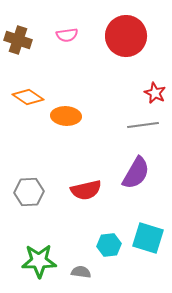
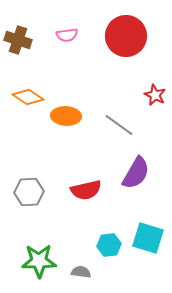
red star: moved 2 px down
gray line: moved 24 px left; rotated 44 degrees clockwise
